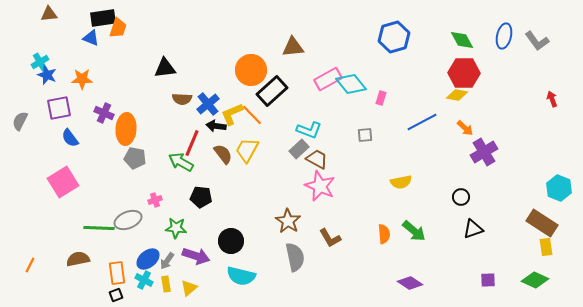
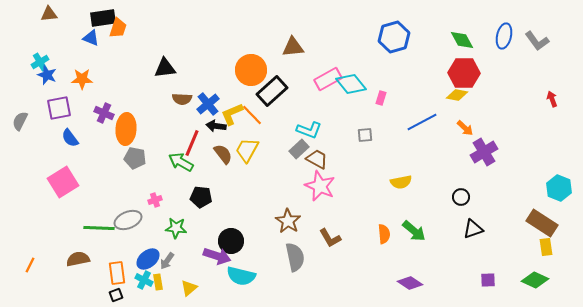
purple arrow at (196, 256): moved 21 px right
yellow rectangle at (166, 284): moved 8 px left, 2 px up
